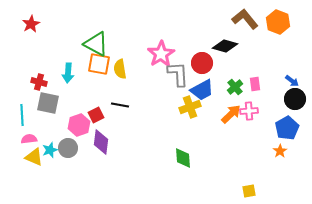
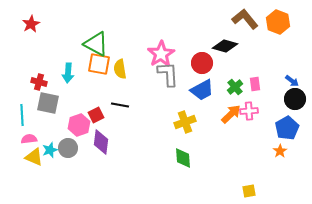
gray L-shape: moved 10 px left
yellow cross: moved 5 px left, 15 px down
